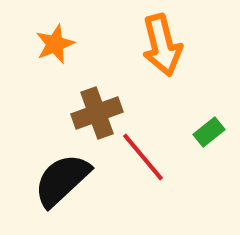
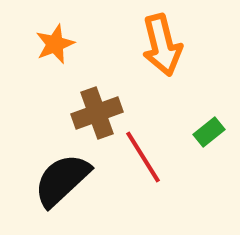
red line: rotated 8 degrees clockwise
